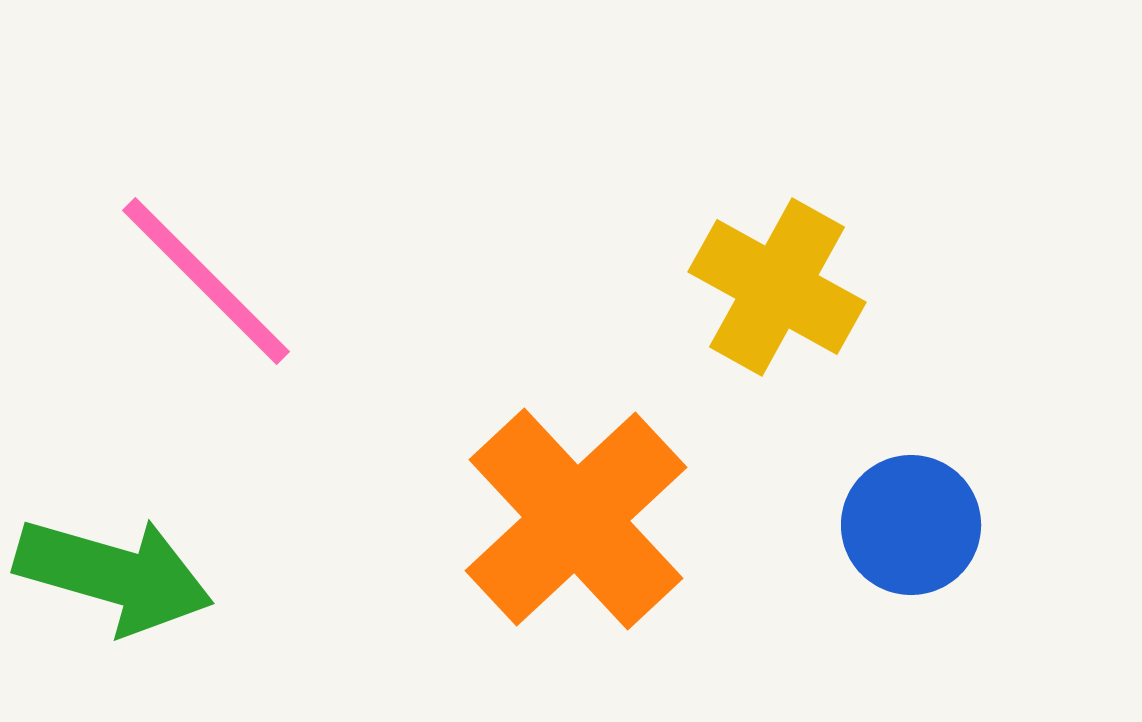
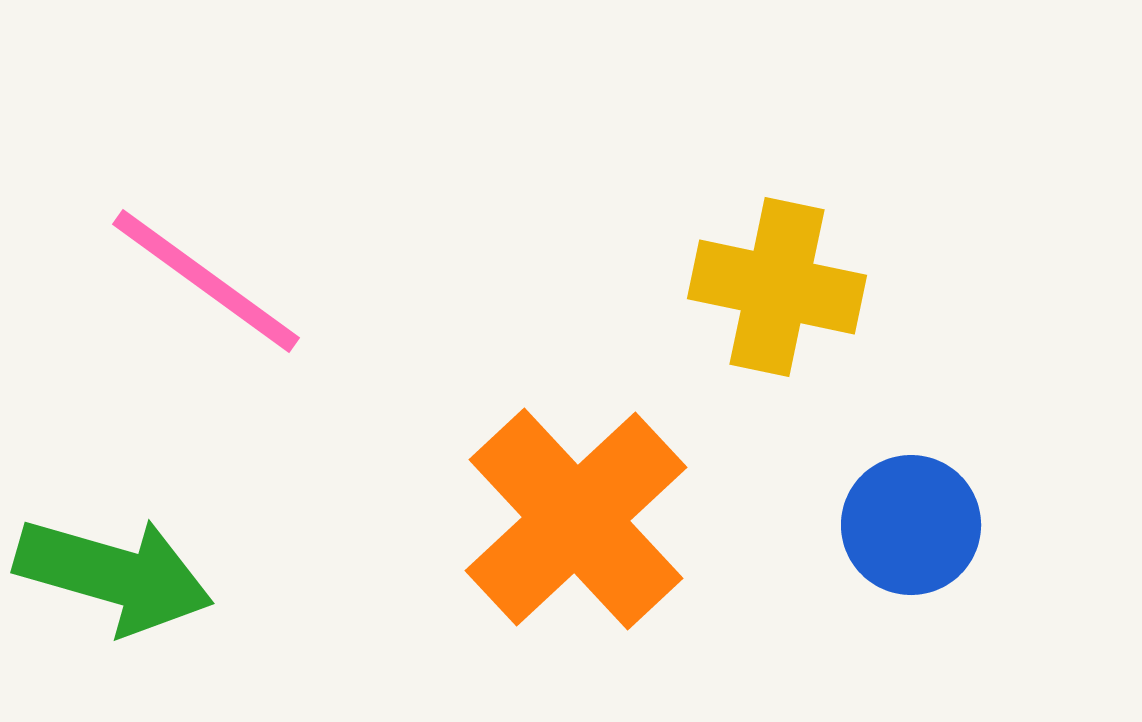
pink line: rotated 9 degrees counterclockwise
yellow cross: rotated 17 degrees counterclockwise
